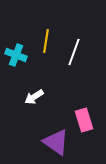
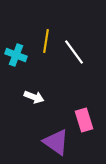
white line: rotated 56 degrees counterclockwise
white arrow: rotated 126 degrees counterclockwise
